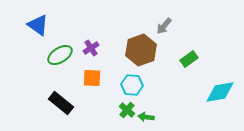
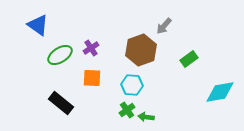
green cross: rotated 14 degrees clockwise
